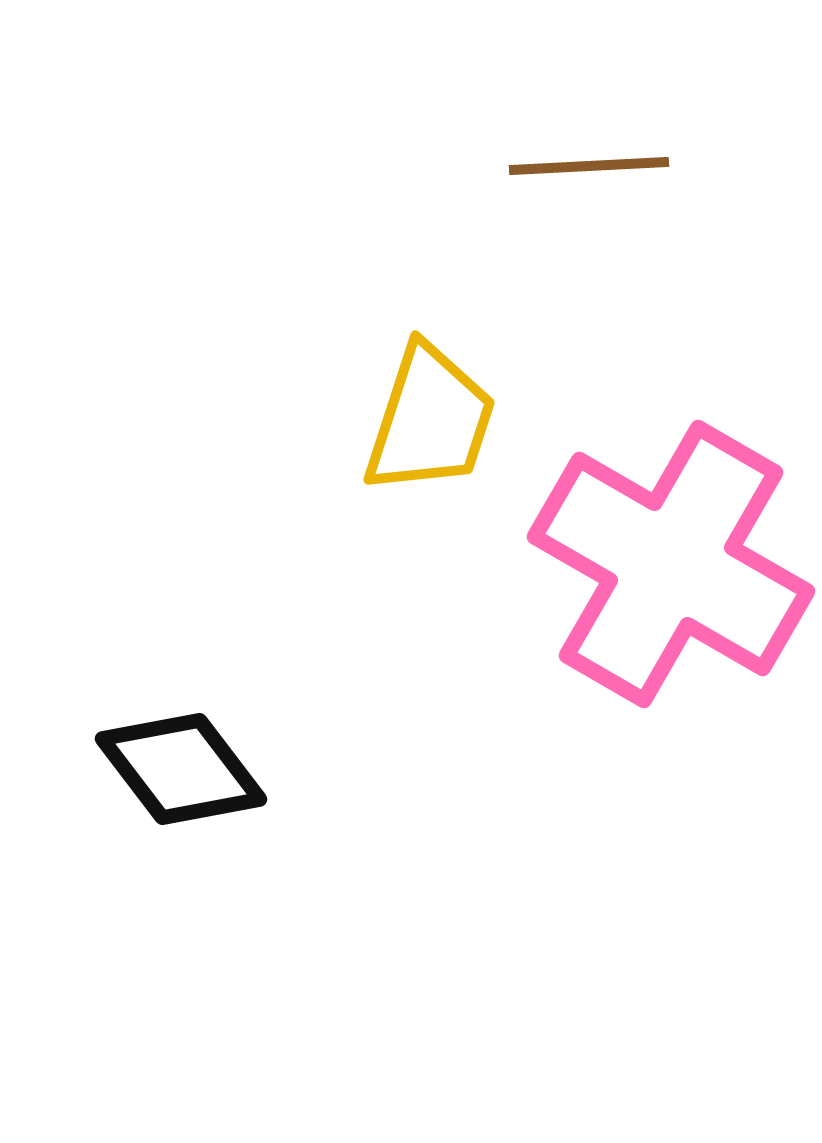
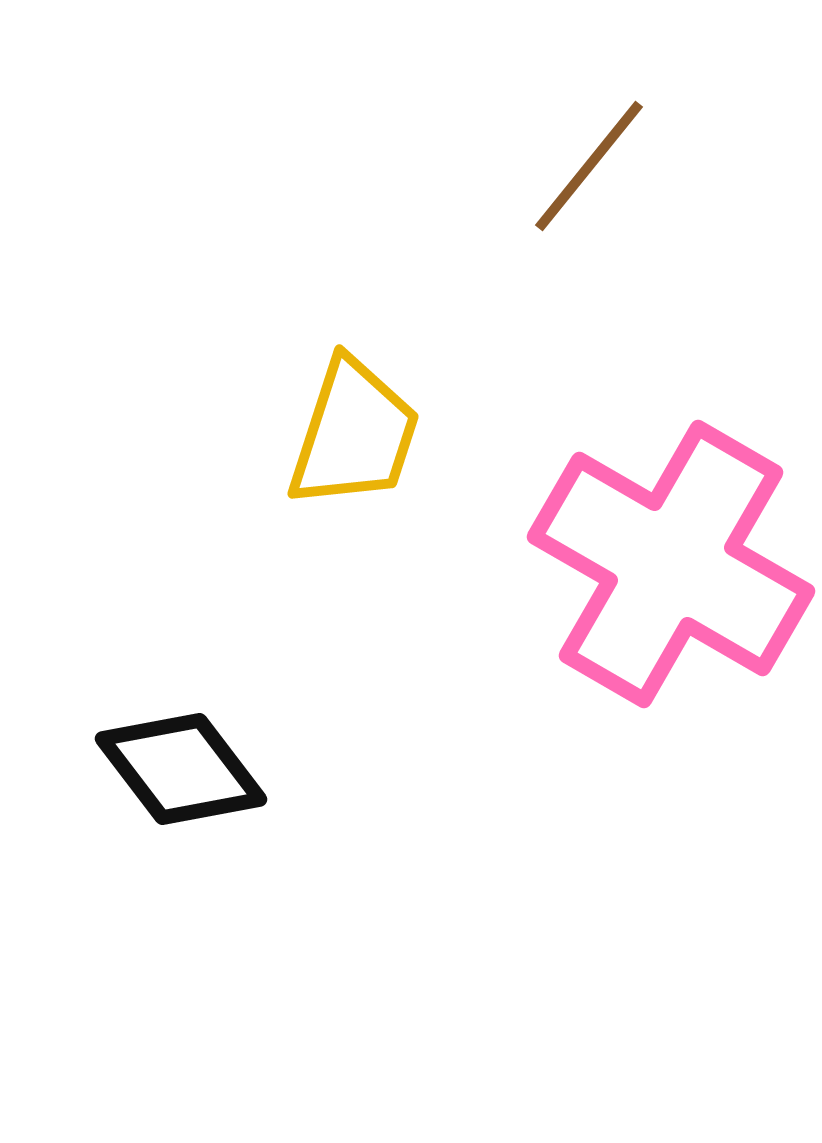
brown line: rotated 48 degrees counterclockwise
yellow trapezoid: moved 76 px left, 14 px down
